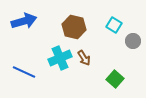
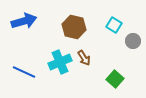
cyan cross: moved 4 px down
